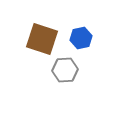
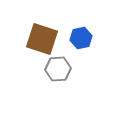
gray hexagon: moved 7 px left, 1 px up
